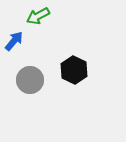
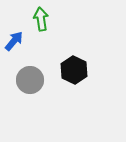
green arrow: moved 3 px right, 3 px down; rotated 110 degrees clockwise
